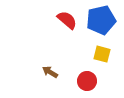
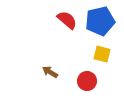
blue pentagon: moved 1 px left, 1 px down
